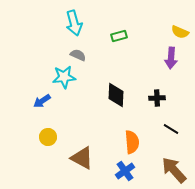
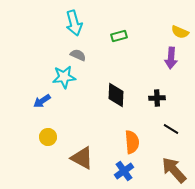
blue cross: moved 1 px left
